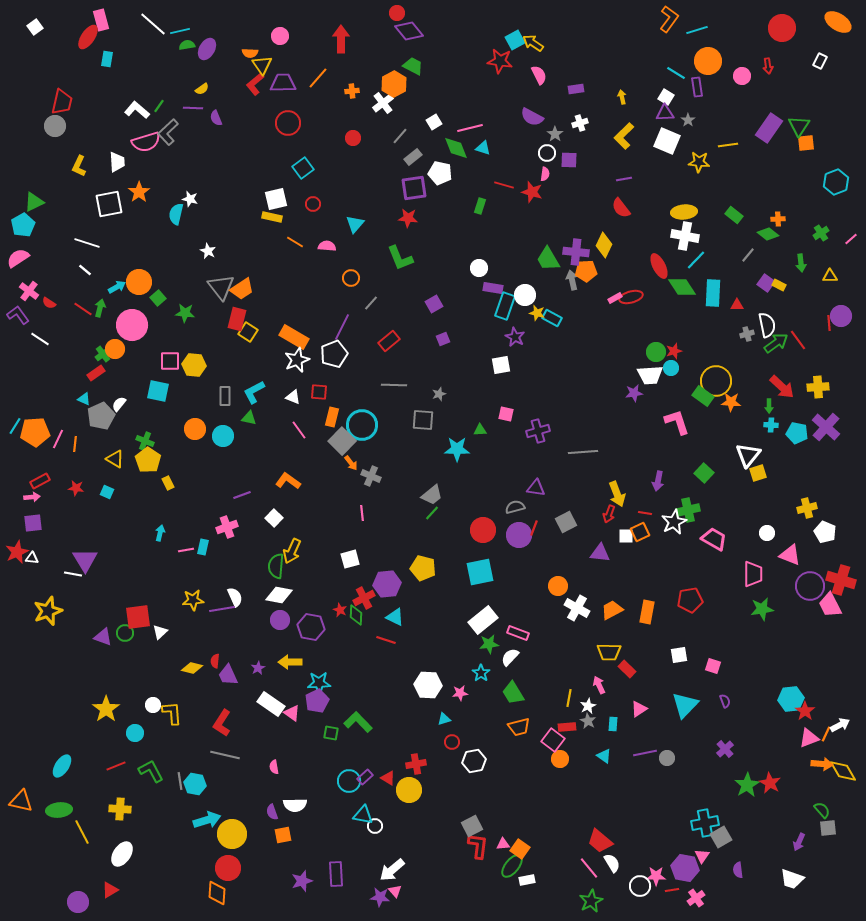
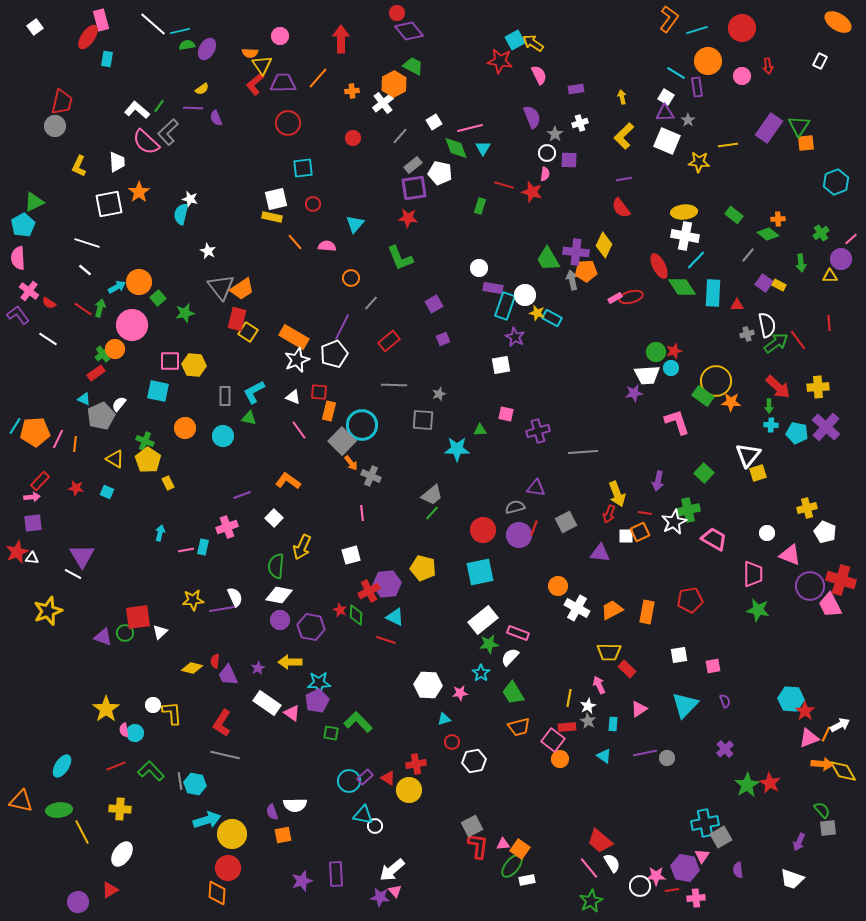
red circle at (782, 28): moved 40 px left
purple semicircle at (532, 117): rotated 140 degrees counterclockwise
pink semicircle at (146, 142): rotated 60 degrees clockwise
cyan triangle at (483, 148): rotated 42 degrees clockwise
gray rectangle at (413, 157): moved 8 px down
cyan square at (303, 168): rotated 30 degrees clockwise
cyan semicircle at (176, 214): moved 5 px right
orange line at (295, 242): rotated 18 degrees clockwise
pink semicircle at (18, 258): rotated 60 degrees counterclockwise
purple square at (766, 283): moved 2 px left
green star at (185, 313): rotated 18 degrees counterclockwise
purple circle at (841, 316): moved 57 px up
white line at (40, 339): moved 8 px right
white trapezoid at (650, 375): moved 3 px left
red arrow at (782, 387): moved 4 px left
orange rectangle at (332, 417): moved 3 px left, 6 px up
orange circle at (195, 429): moved 10 px left, 1 px up
red rectangle at (40, 481): rotated 18 degrees counterclockwise
yellow arrow at (292, 551): moved 10 px right, 4 px up
white square at (350, 559): moved 1 px right, 4 px up
purple triangle at (85, 560): moved 3 px left, 4 px up
white line at (73, 574): rotated 18 degrees clockwise
red cross at (364, 598): moved 5 px right, 7 px up
green star at (762, 609): moved 4 px left, 1 px down; rotated 20 degrees clockwise
pink square at (713, 666): rotated 28 degrees counterclockwise
cyan hexagon at (791, 699): rotated 10 degrees clockwise
white rectangle at (271, 704): moved 4 px left, 1 px up
pink semicircle at (274, 767): moved 150 px left, 37 px up
green L-shape at (151, 771): rotated 16 degrees counterclockwise
pink cross at (696, 898): rotated 30 degrees clockwise
